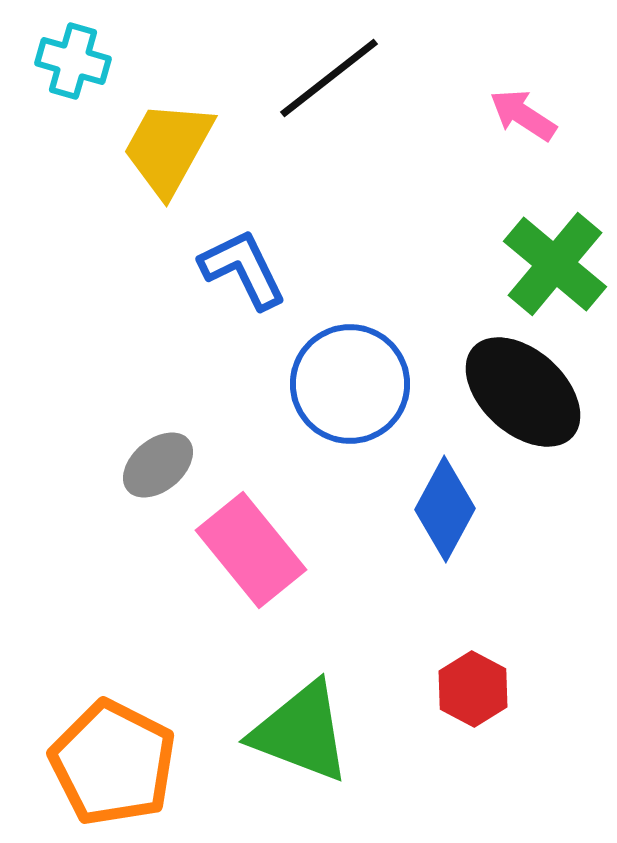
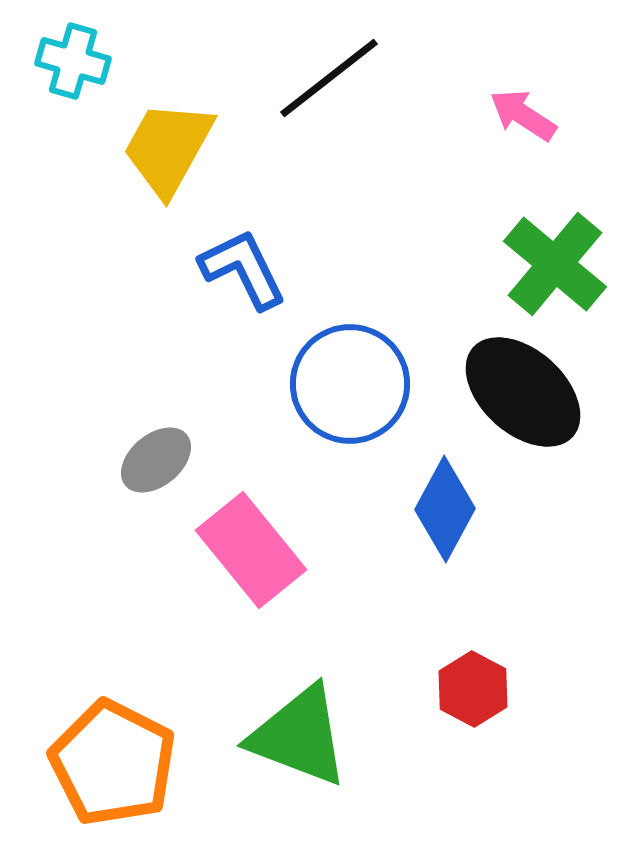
gray ellipse: moved 2 px left, 5 px up
green triangle: moved 2 px left, 4 px down
